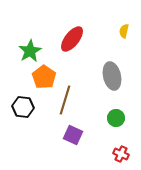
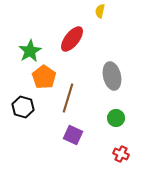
yellow semicircle: moved 24 px left, 20 px up
brown line: moved 3 px right, 2 px up
black hexagon: rotated 10 degrees clockwise
